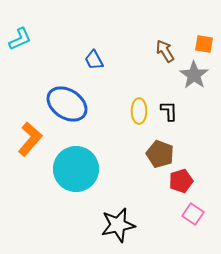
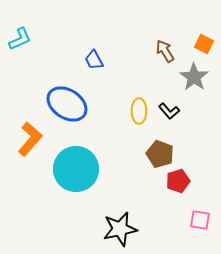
orange square: rotated 18 degrees clockwise
gray star: moved 2 px down
black L-shape: rotated 140 degrees clockwise
red pentagon: moved 3 px left
pink square: moved 7 px right, 6 px down; rotated 25 degrees counterclockwise
black star: moved 2 px right, 4 px down
